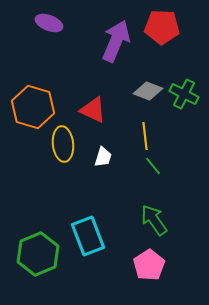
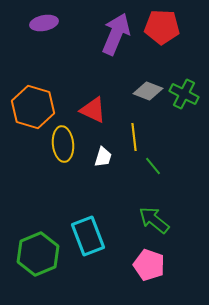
purple ellipse: moved 5 px left; rotated 32 degrees counterclockwise
purple arrow: moved 7 px up
yellow line: moved 11 px left, 1 px down
green arrow: rotated 16 degrees counterclockwise
pink pentagon: rotated 20 degrees counterclockwise
